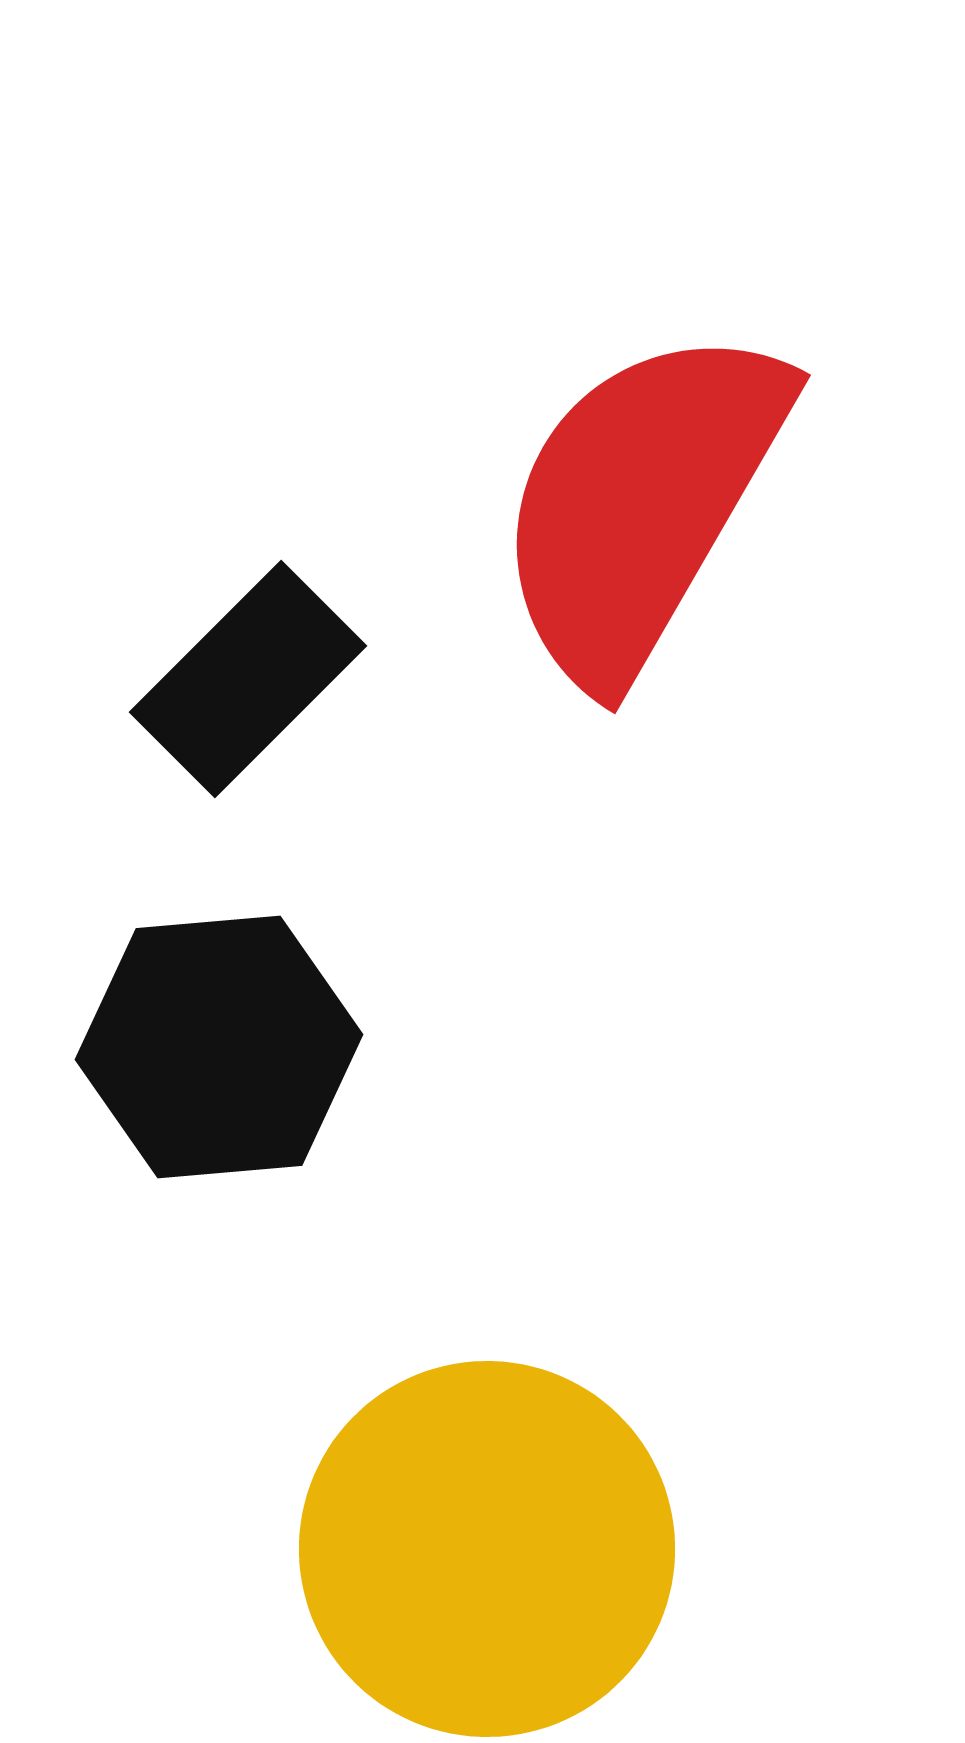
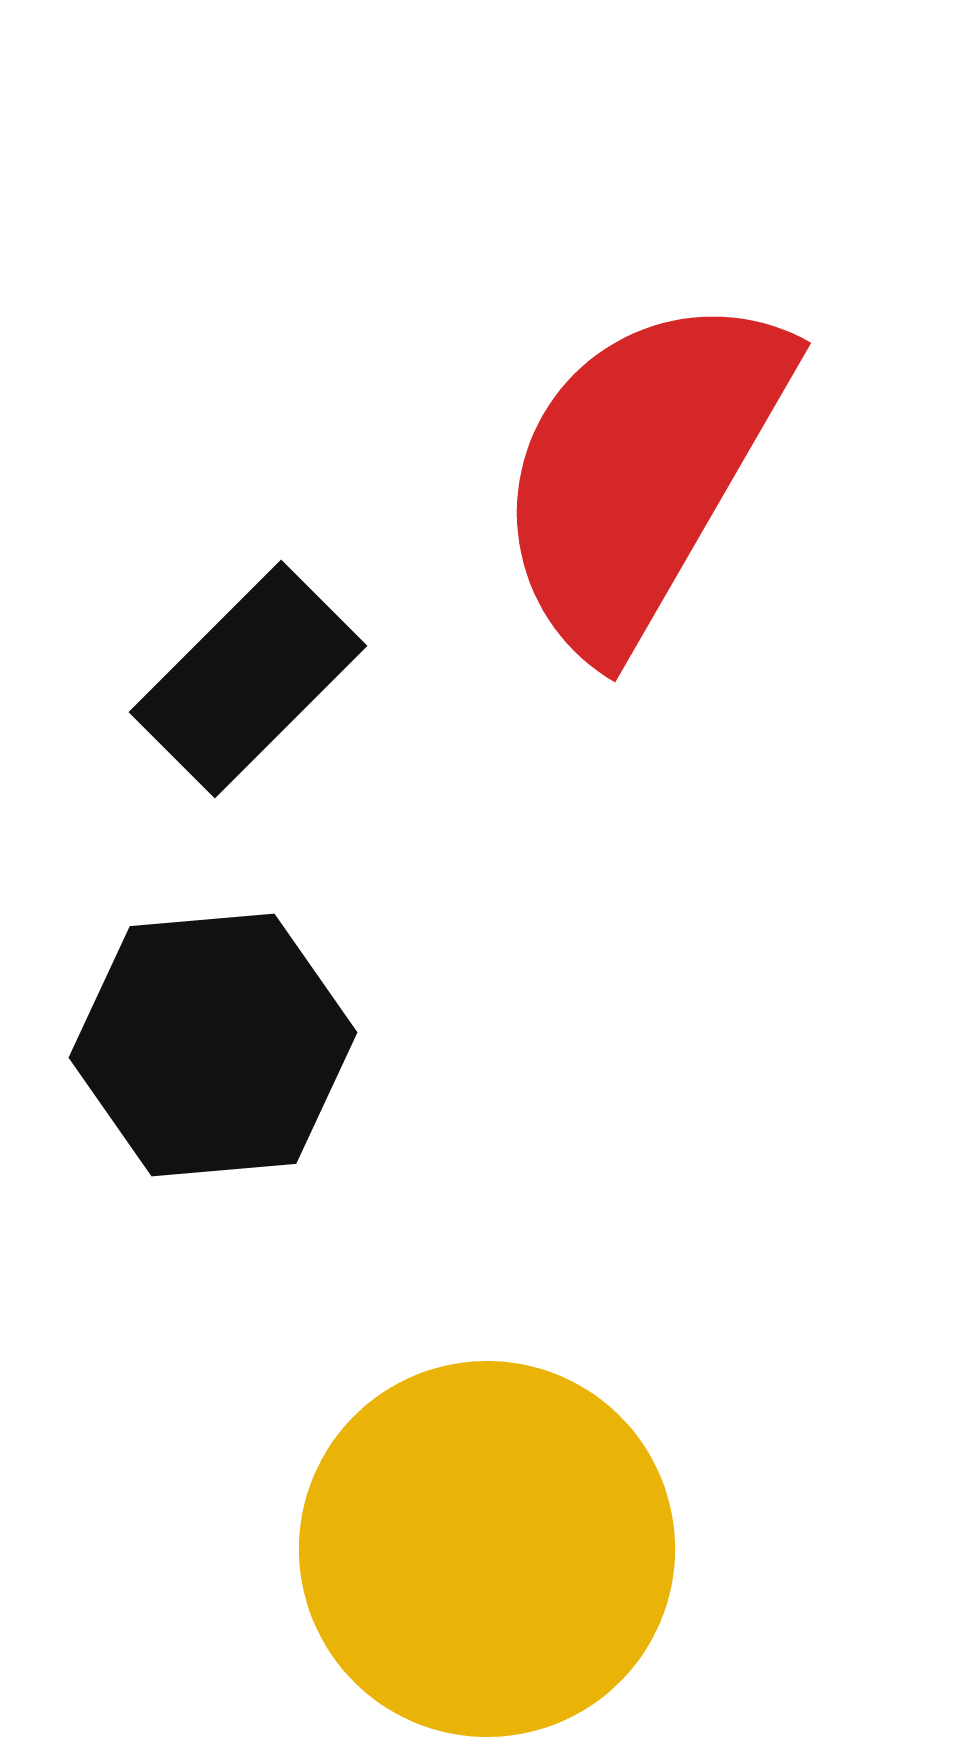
red semicircle: moved 32 px up
black hexagon: moved 6 px left, 2 px up
